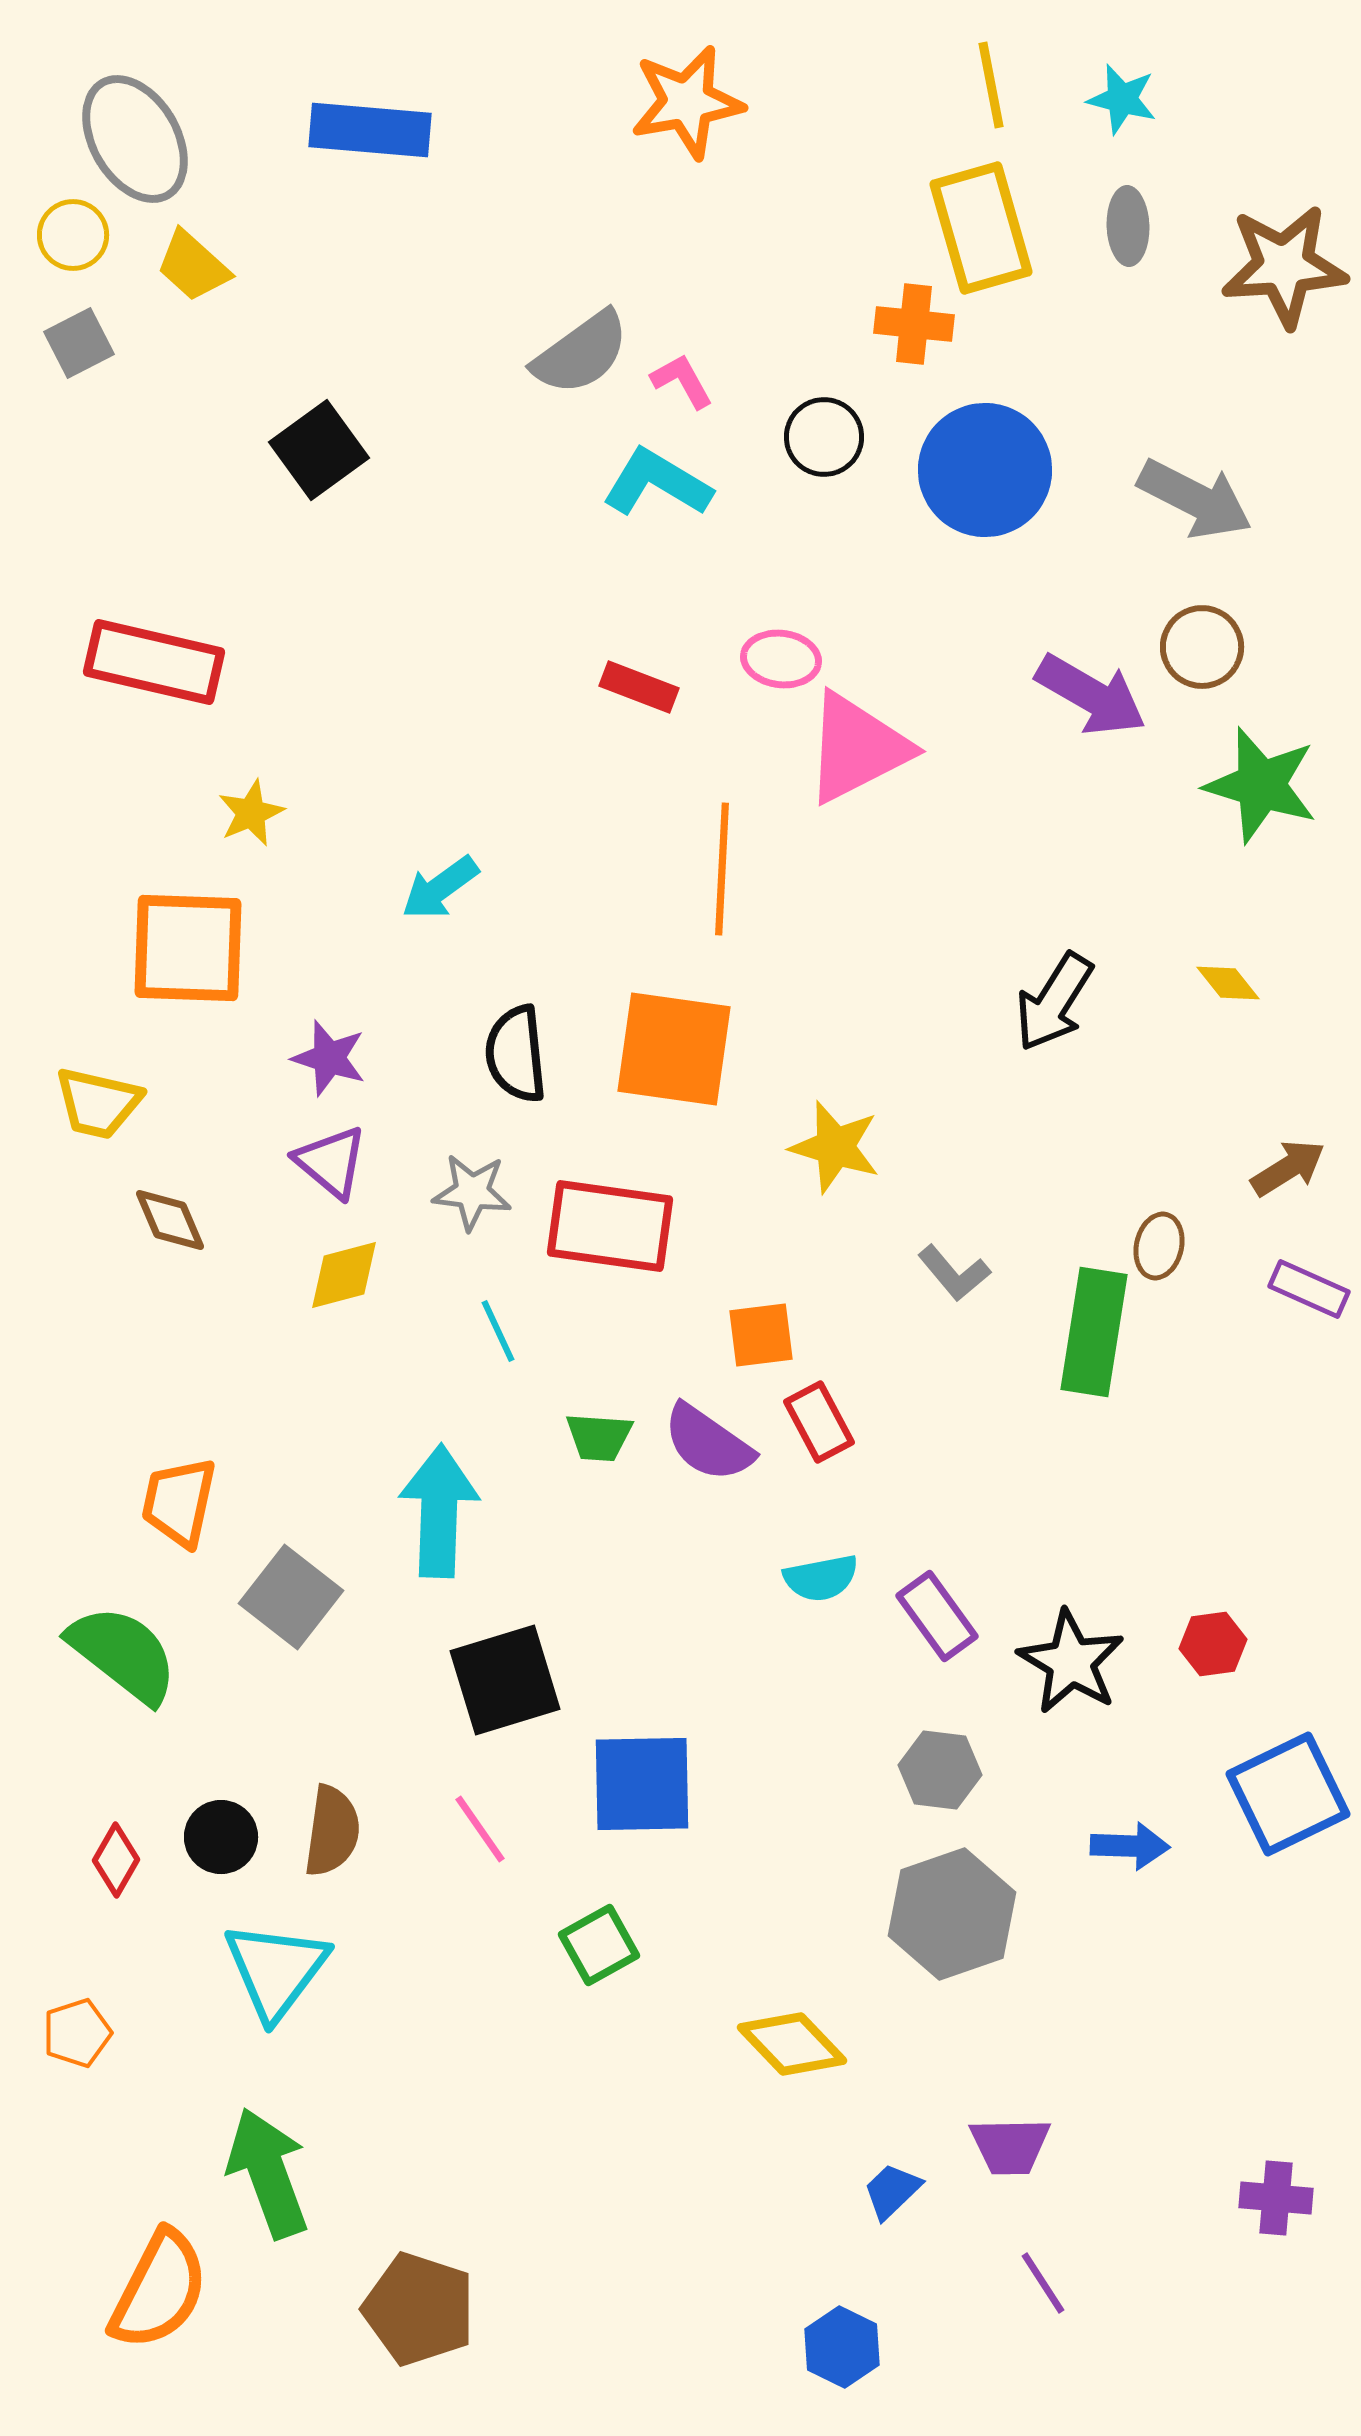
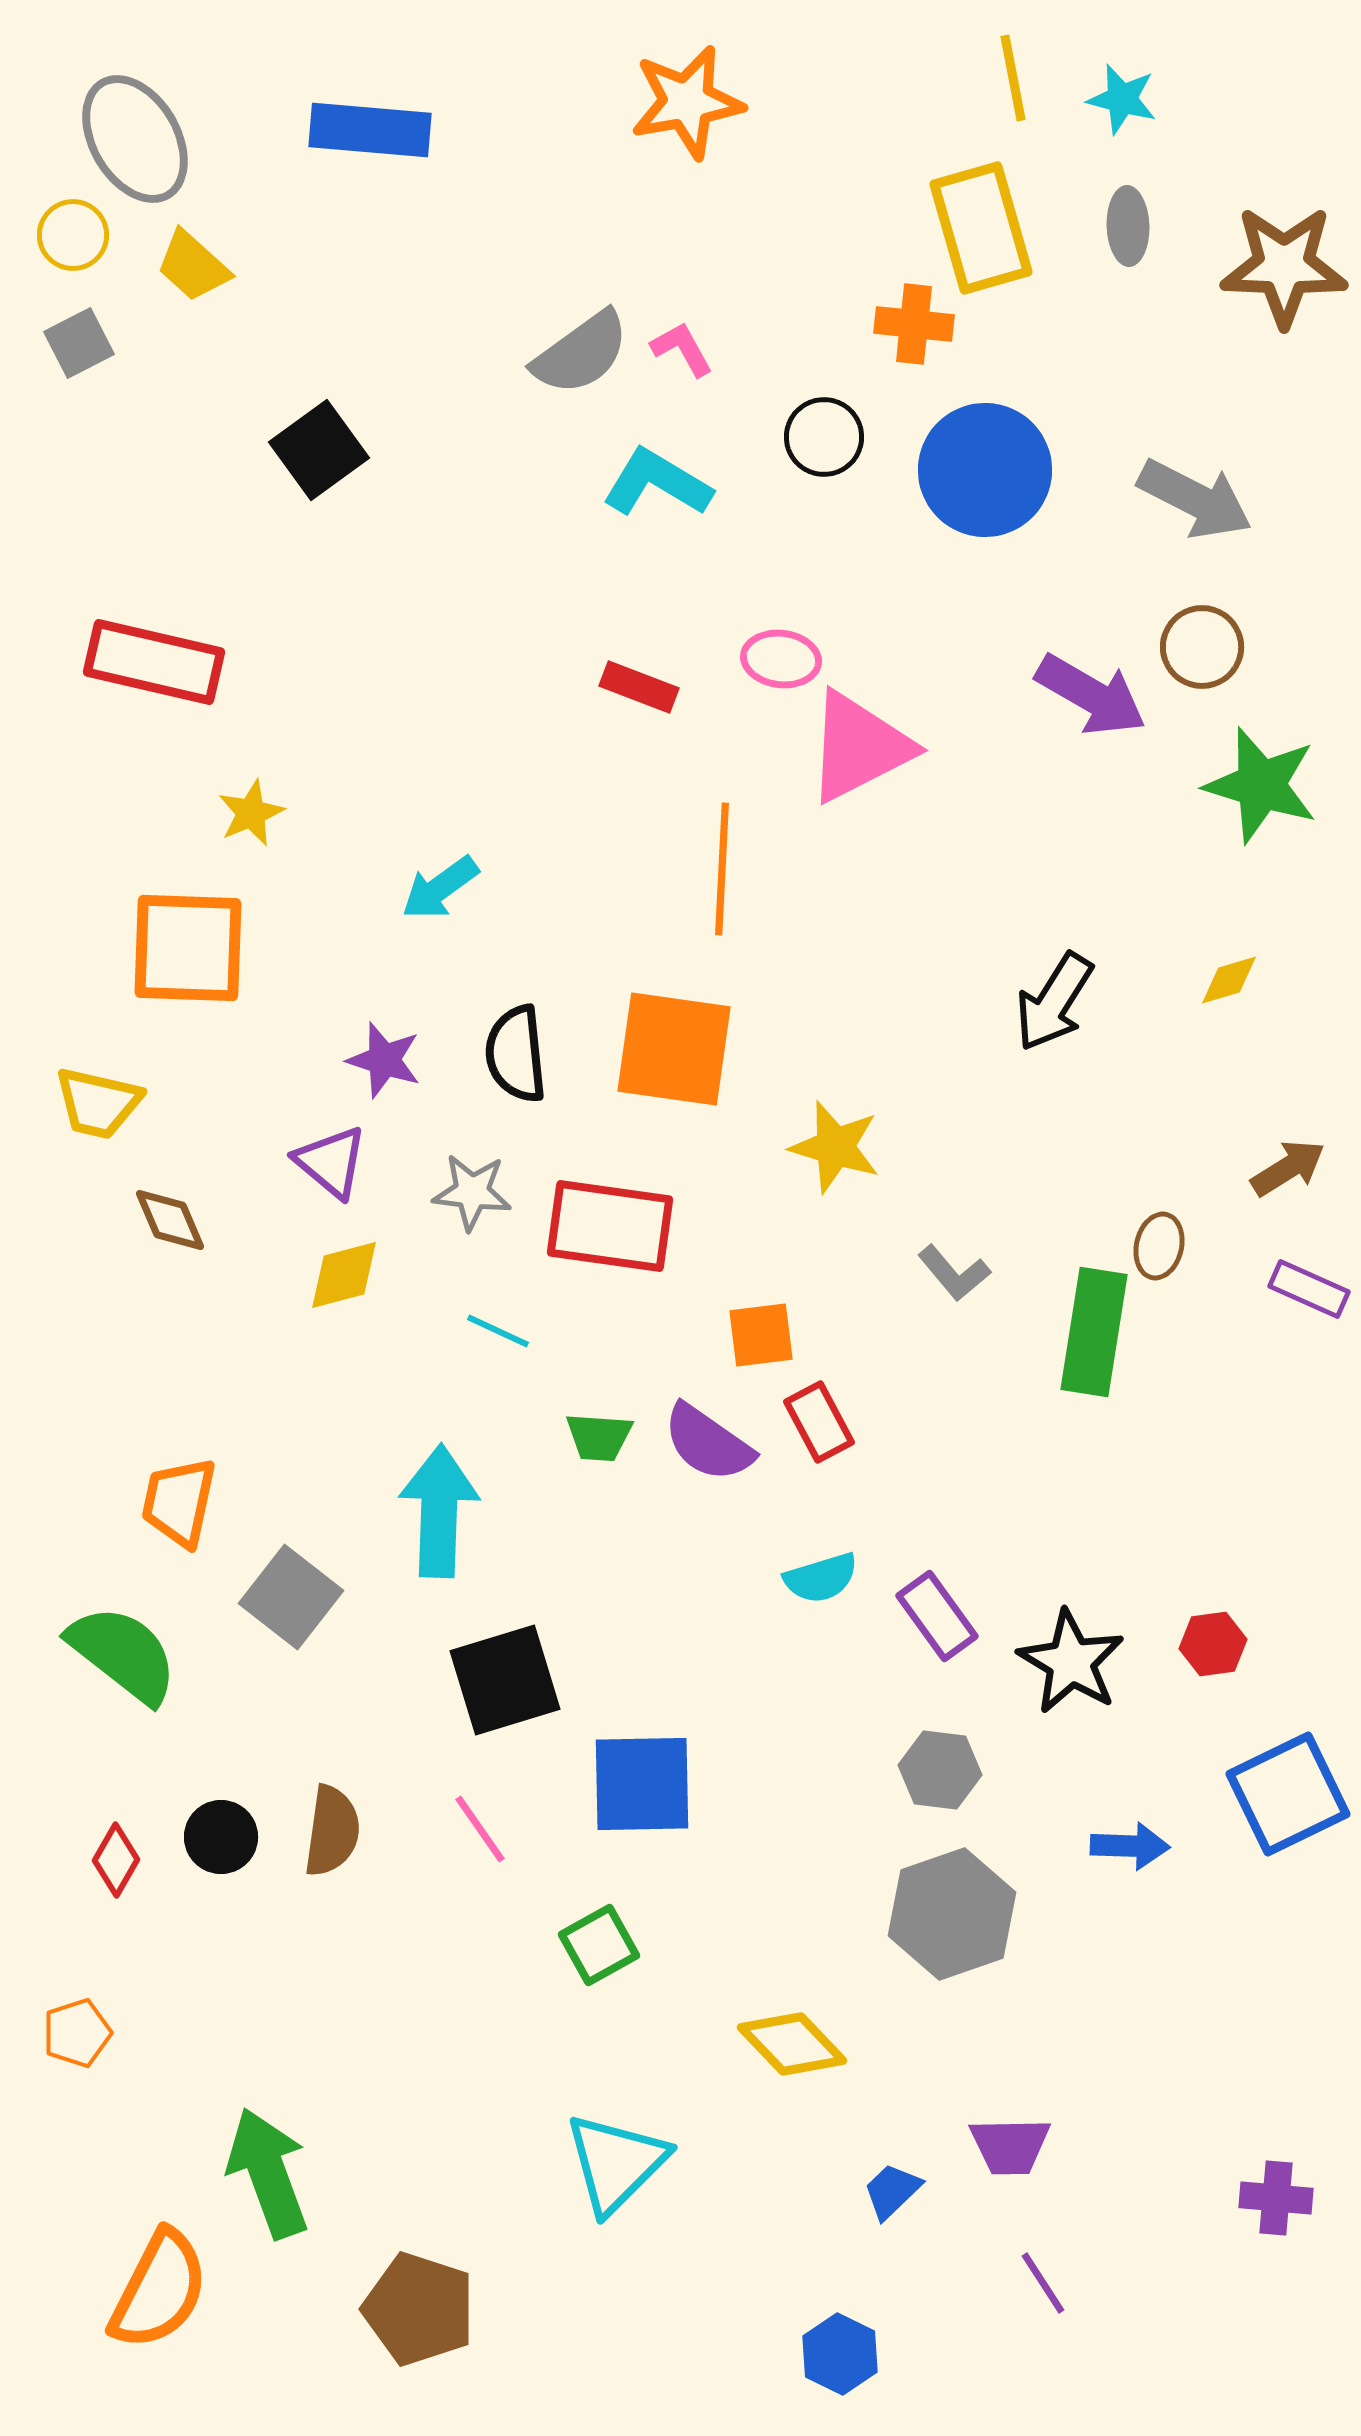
yellow line at (991, 85): moved 22 px right, 7 px up
brown star at (1284, 266): rotated 6 degrees clockwise
pink L-shape at (682, 381): moved 32 px up
pink triangle at (857, 748): moved 2 px right, 1 px up
yellow diamond at (1228, 983): moved 1 px right, 3 px up; rotated 68 degrees counterclockwise
purple star at (329, 1058): moved 55 px right, 2 px down
cyan line at (498, 1331): rotated 40 degrees counterclockwise
cyan semicircle at (821, 1578): rotated 6 degrees counterclockwise
cyan triangle at (276, 1970): moved 340 px right, 193 px down; rotated 8 degrees clockwise
blue hexagon at (842, 2347): moved 2 px left, 7 px down
